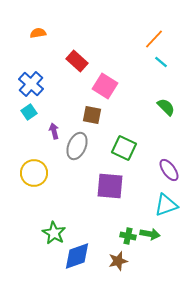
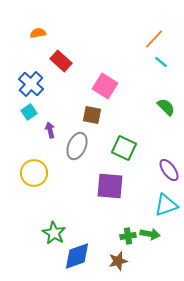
red rectangle: moved 16 px left
purple arrow: moved 4 px left, 1 px up
green cross: rotated 21 degrees counterclockwise
